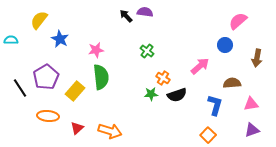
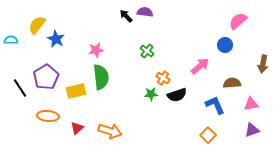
yellow semicircle: moved 2 px left, 5 px down
blue star: moved 4 px left
brown arrow: moved 6 px right, 6 px down
yellow rectangle: moved 1 px right; rotated 36 degrees clockwise
blue L-shape: rotated 40 degrees counterclockwise
